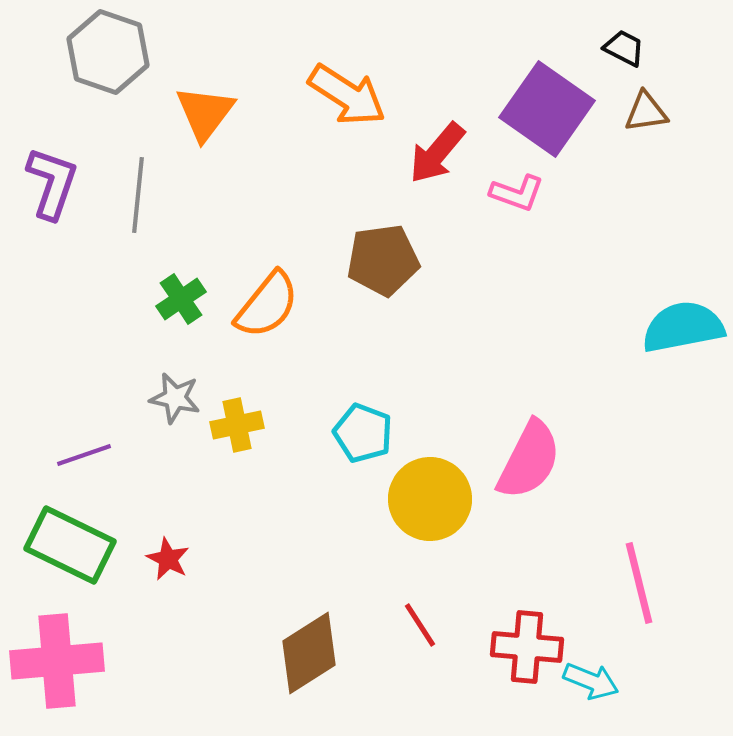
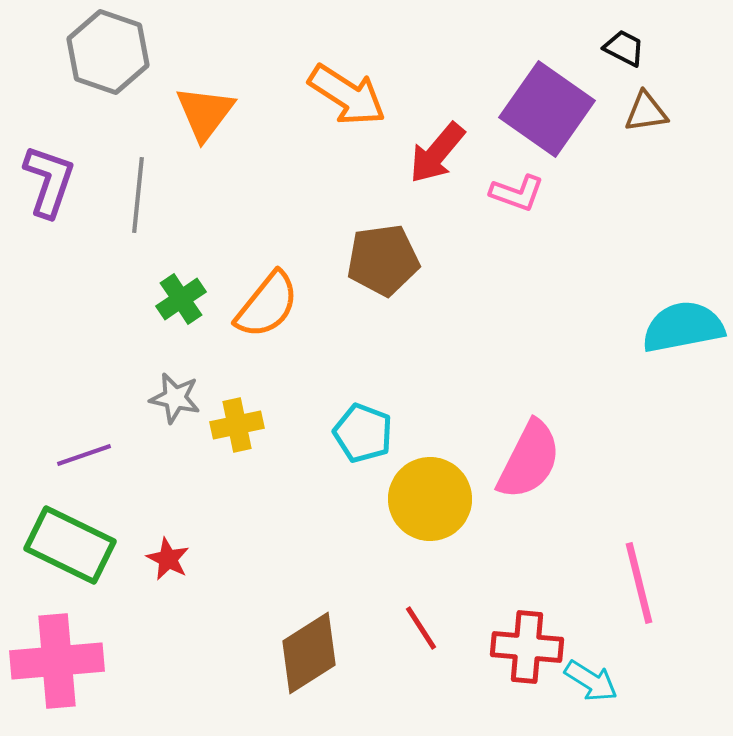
purple L-shape: moved 3 px left, 2 px up
red line: moved 1 px right, 3 px down
cyan arrow: rotated 10 degrees clockwise
